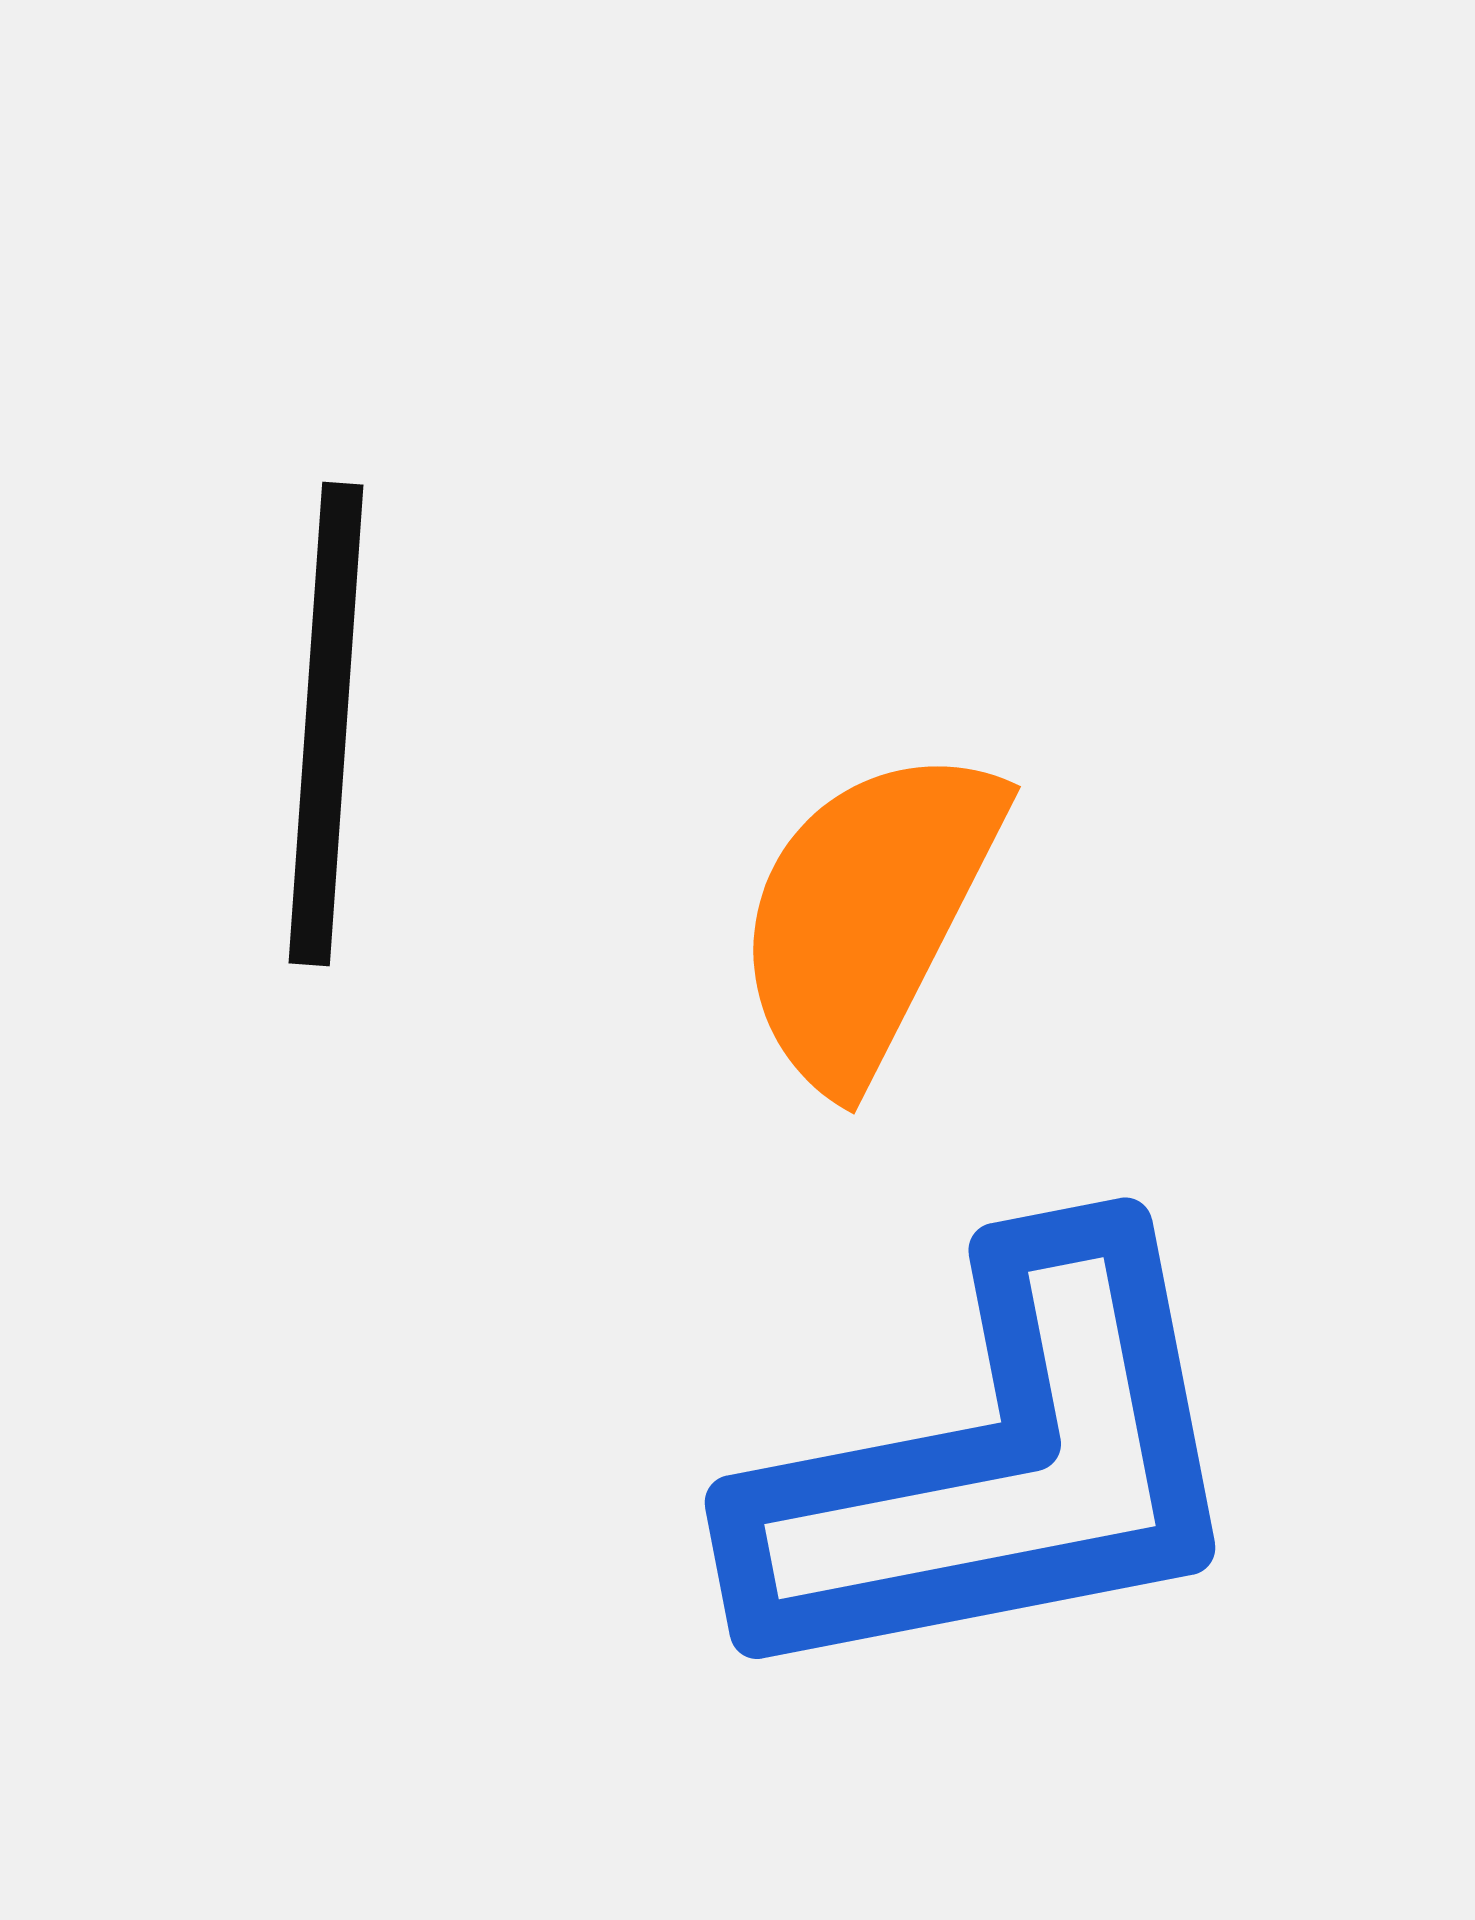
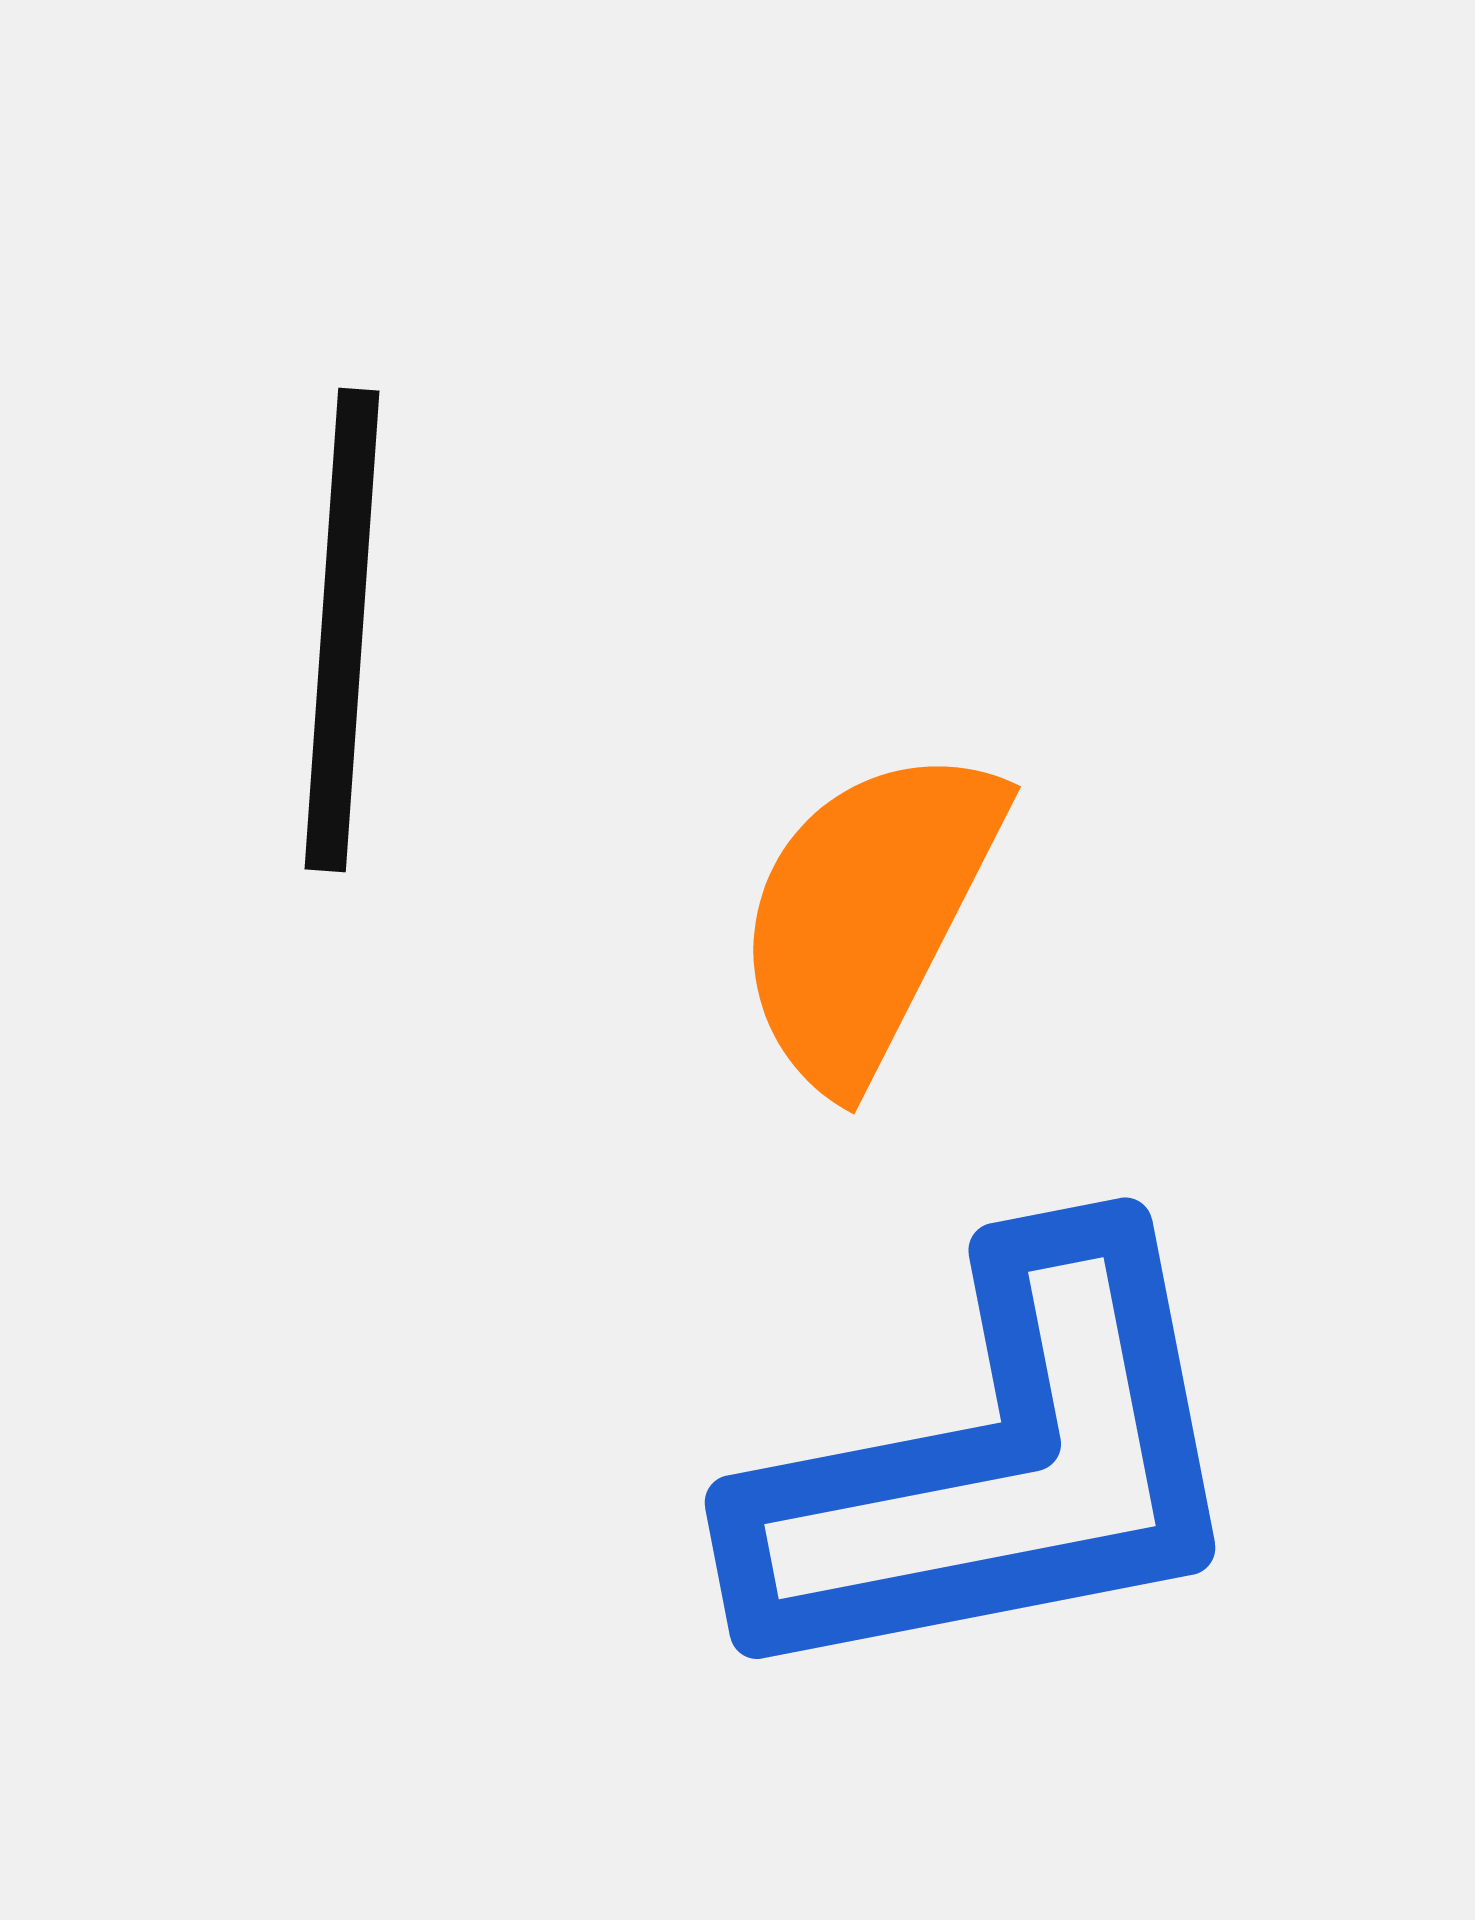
black line: moved 16 px right, 94 px up
